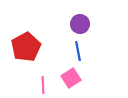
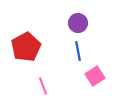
purple circle: moved 2 px left, 1 px up
pink square: moved 24 px right, 2 px up
pink line: moved 1 px down; rotated 18 degrees counterclockwise
